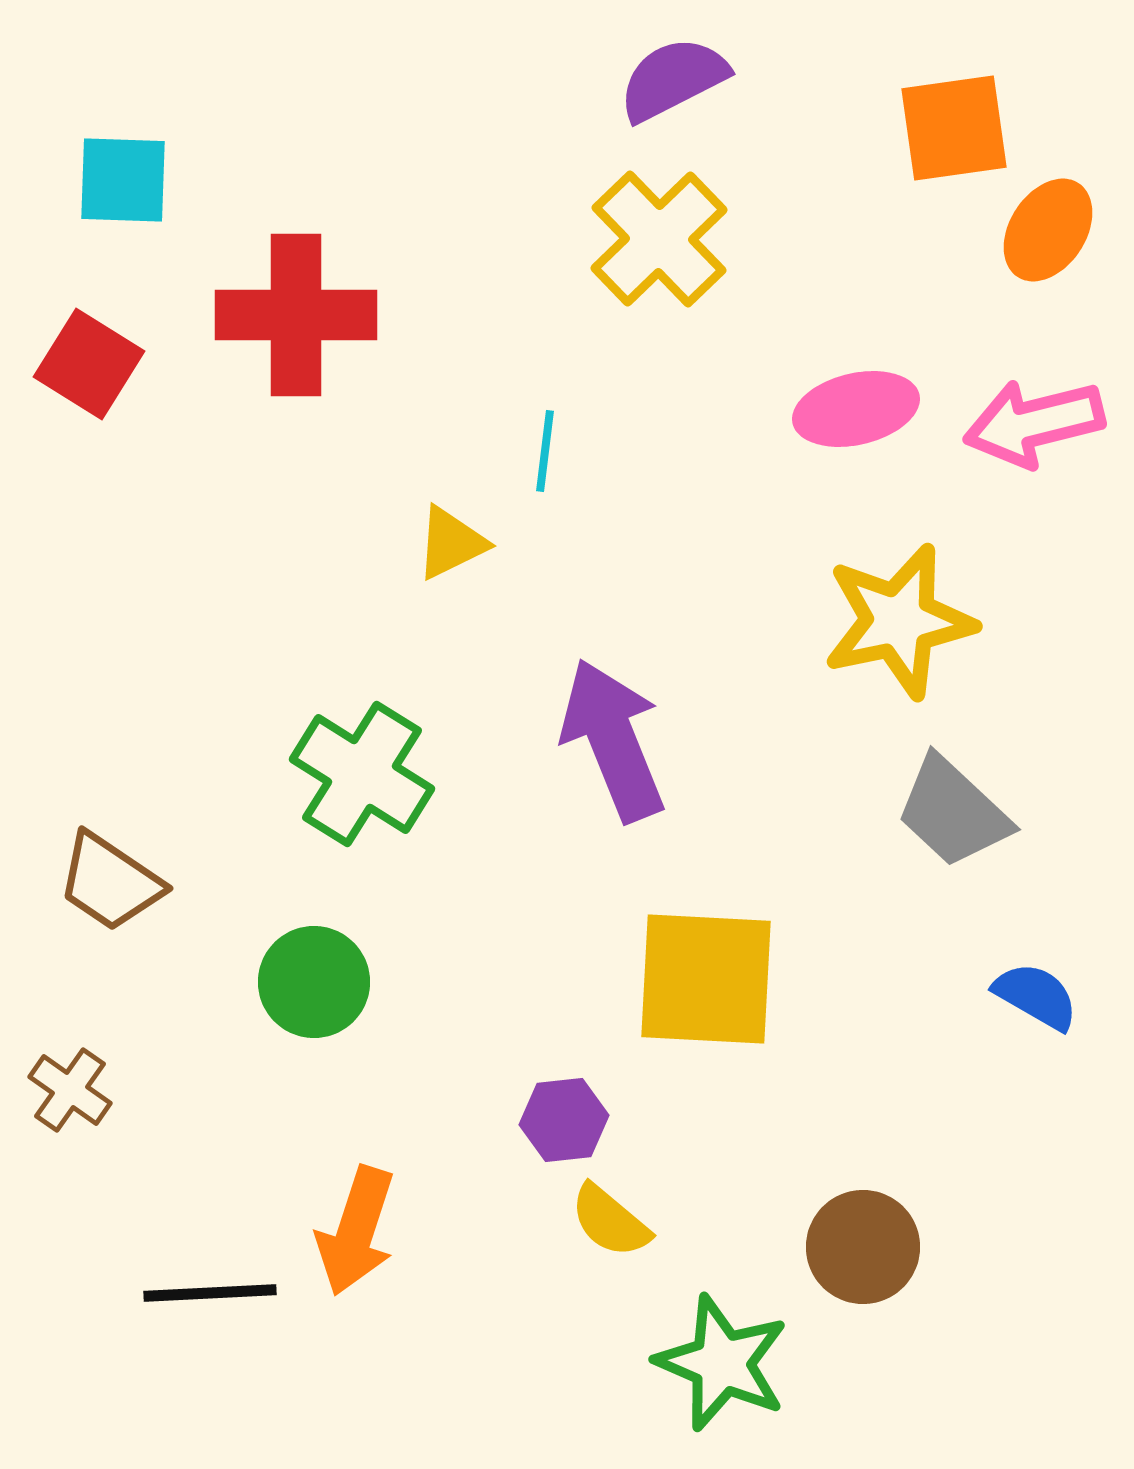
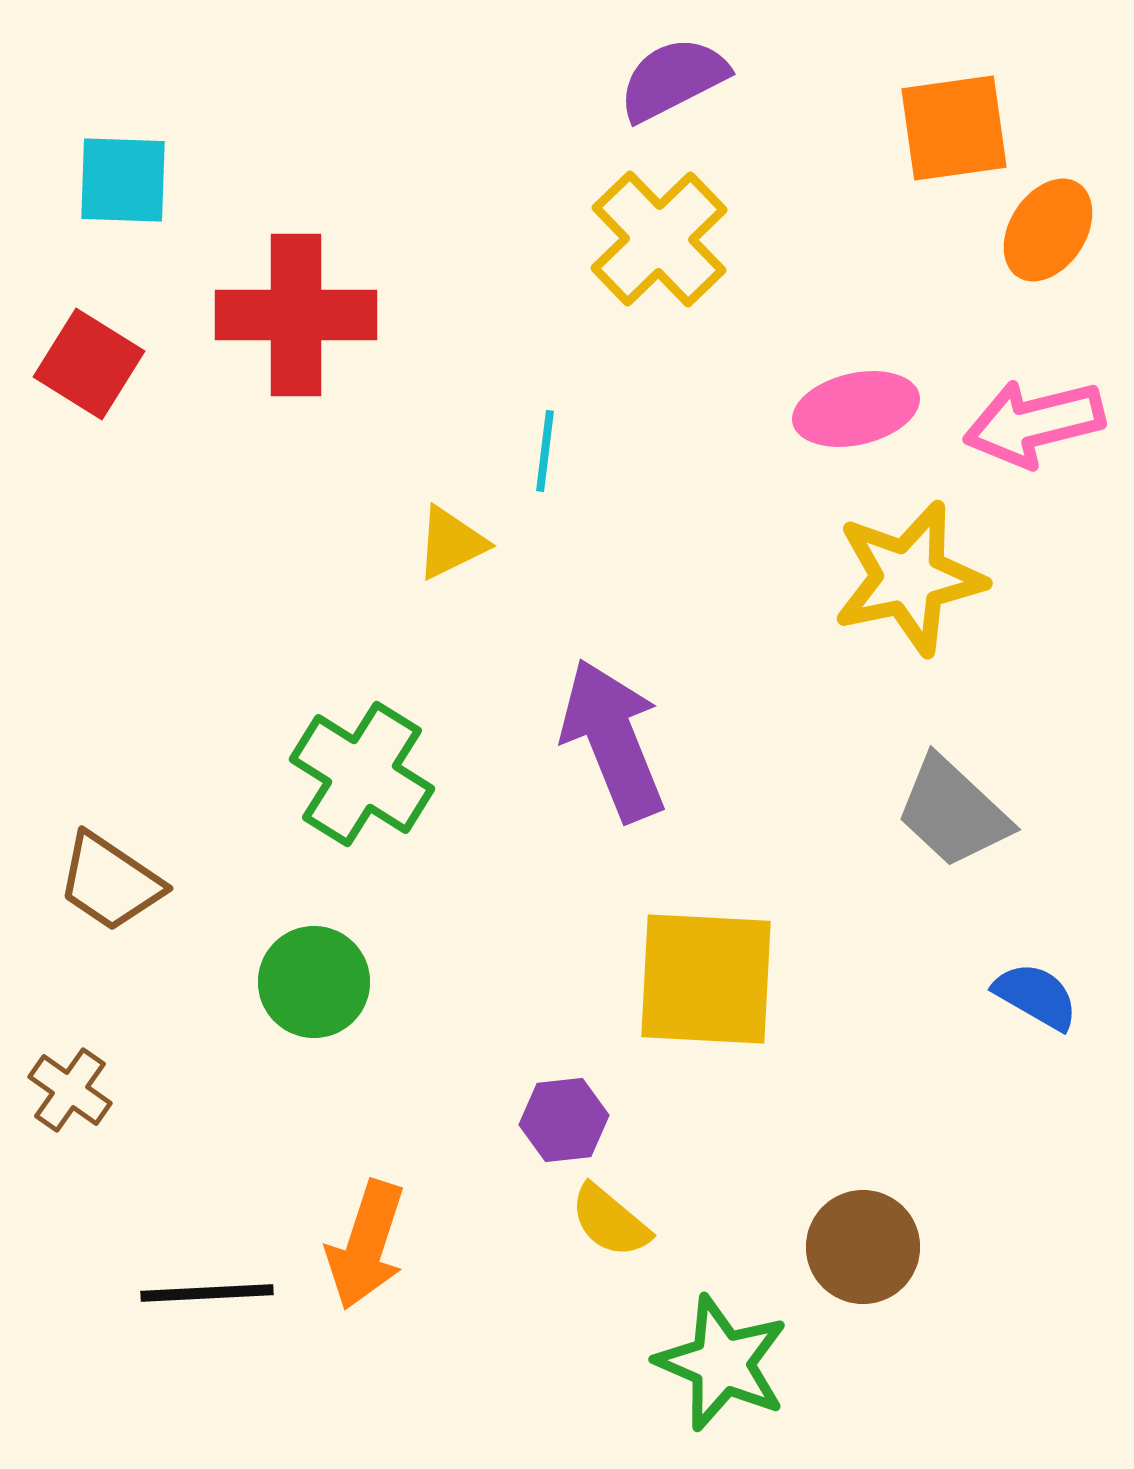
yellow star: moved 10 px right, 43 px up
orange arrow: moved 10 px right, 14 px down
black line: moved 3 px left
